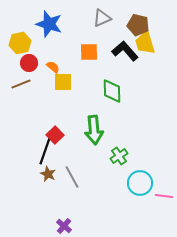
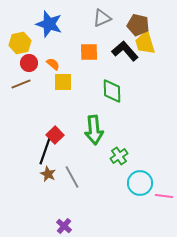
orange semicircle: moved 3 px up
